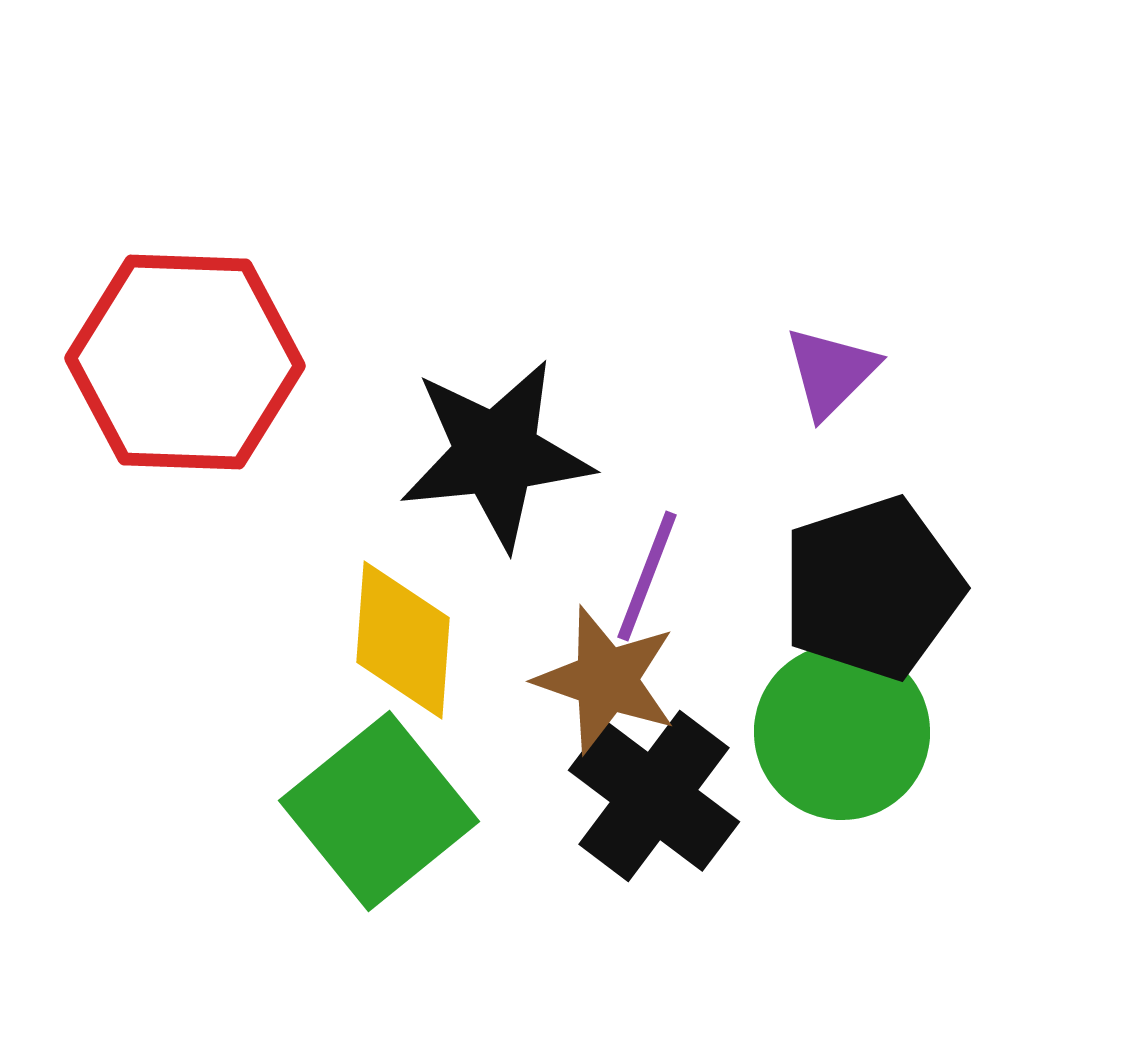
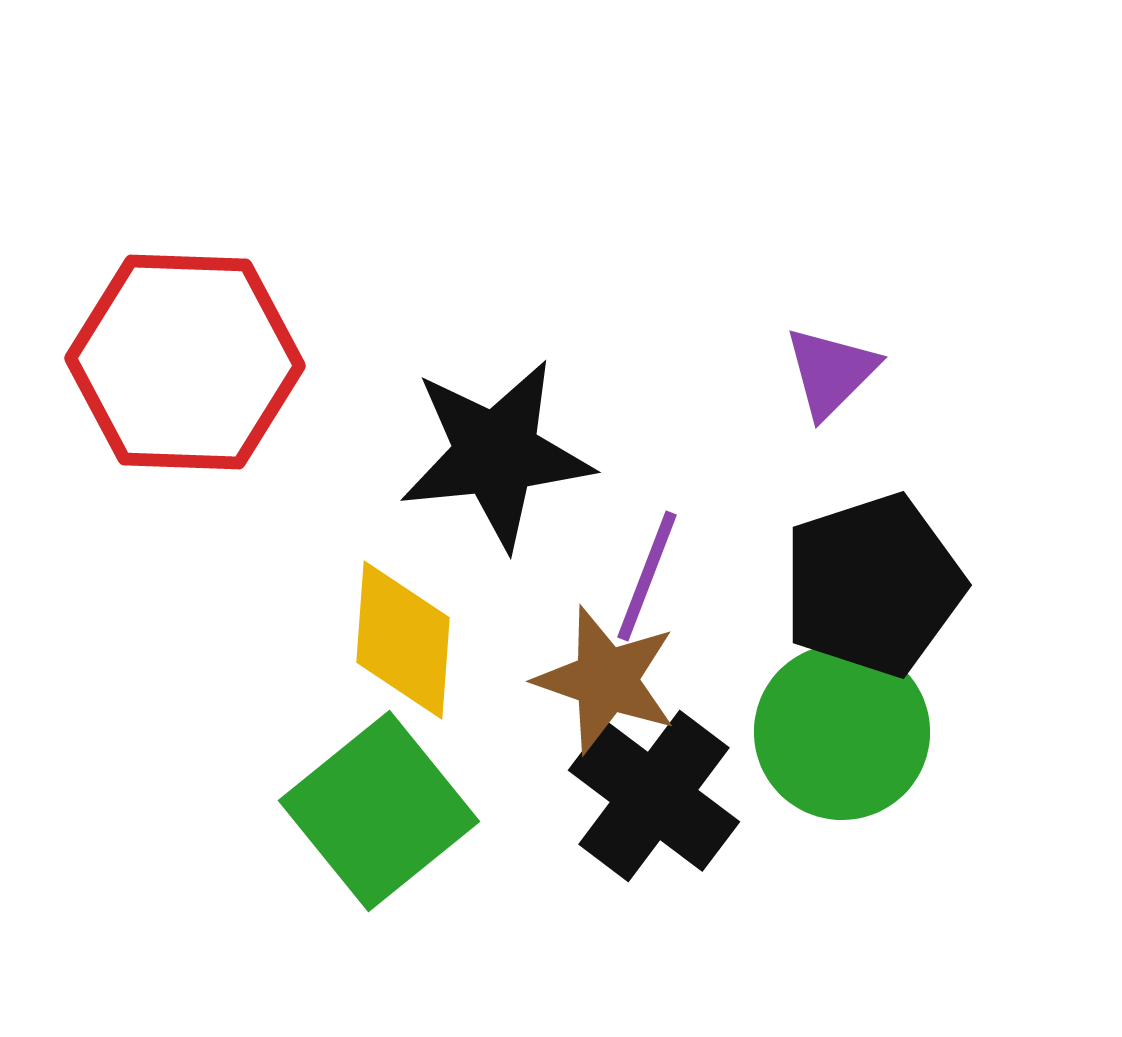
black pentagon: moved 1 px right, 3 px up
